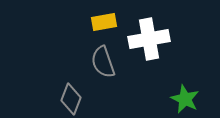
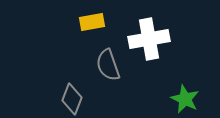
yellow rectangle: moved 12 px left
gray semicircle: moved 5 px right, 3 px down
gray diamond: moved 1 px right
